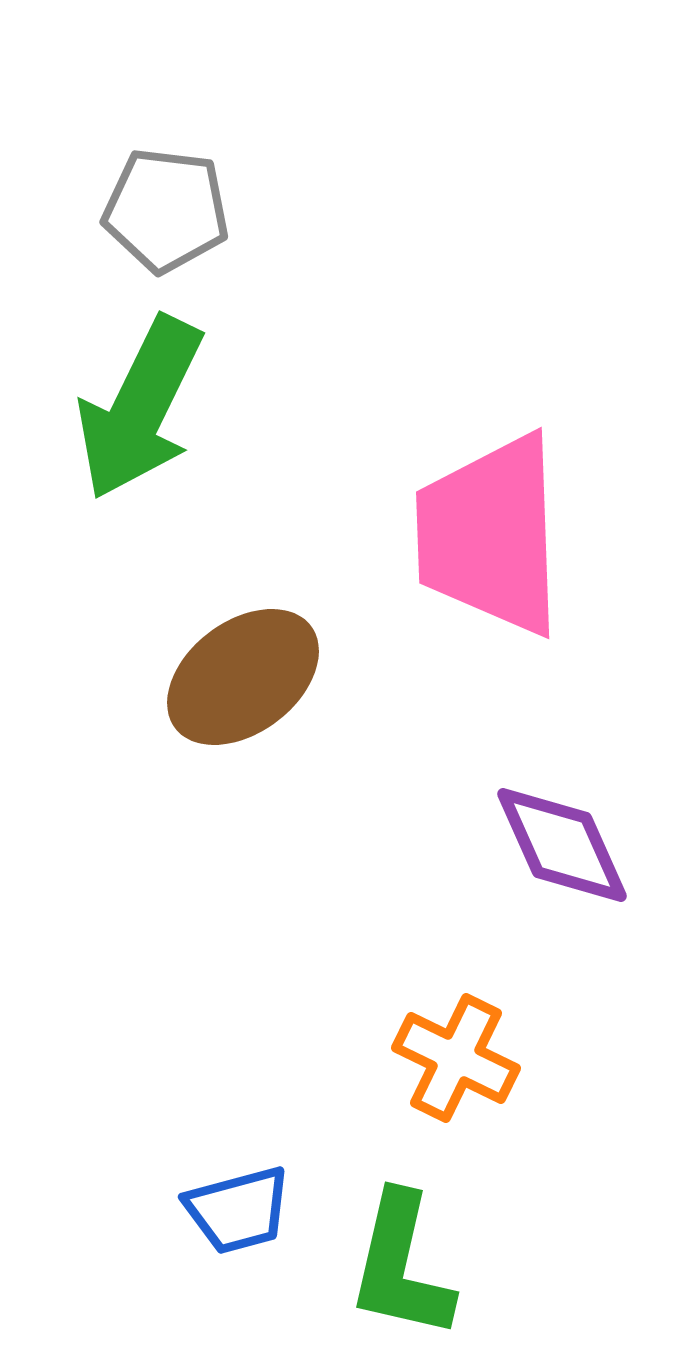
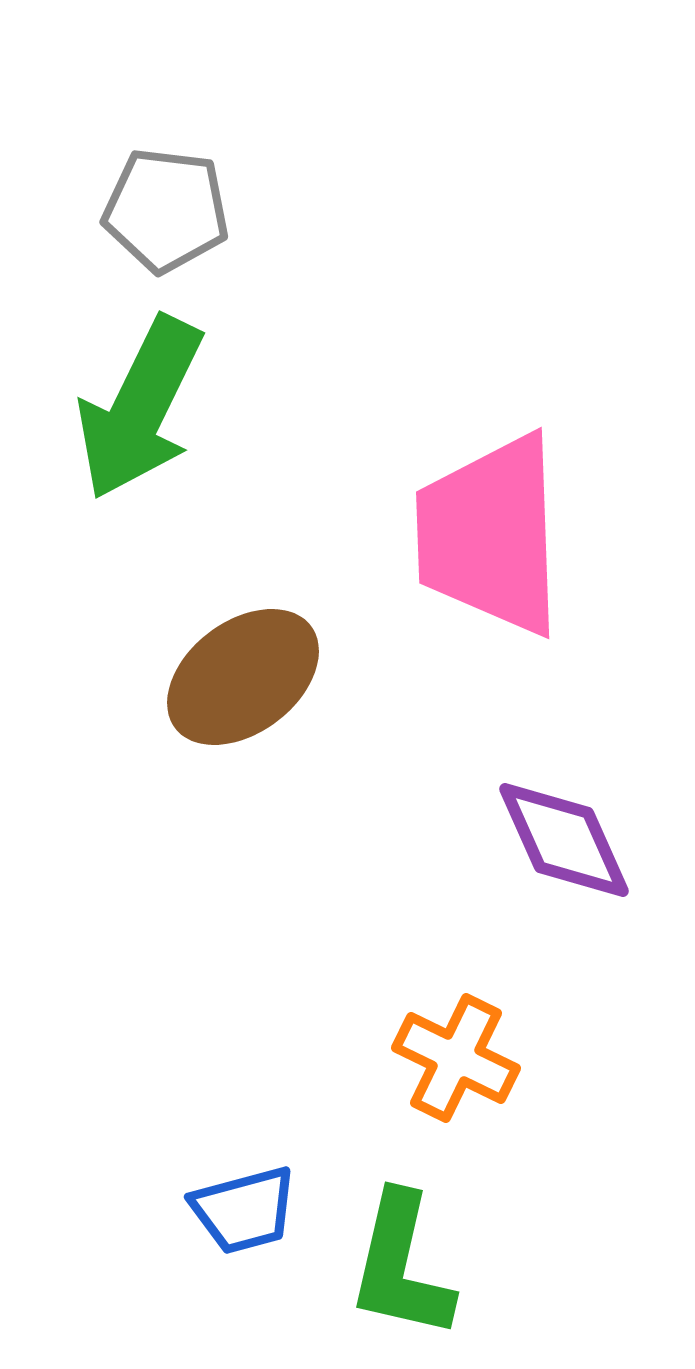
purple diamond: moved 2 px right, 5 px up
blue trapezoid: moved 6 px right
